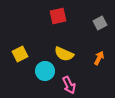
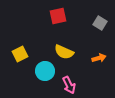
gray square: rotated 32 degrees counterclockwise
yellow semicircle: moved 2 px up
orange arrow: rotated 48 degrees clockwise
